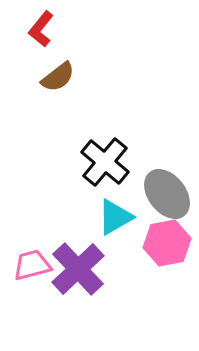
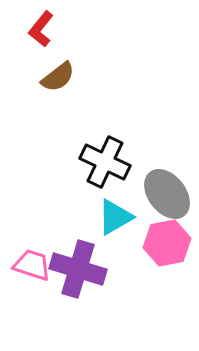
black cross: rotated 15 degrees counterclockwise
pink trapezoid: rotated 33 degrees clockwise
purple cross: rotated 30 degrees counterclockwise
